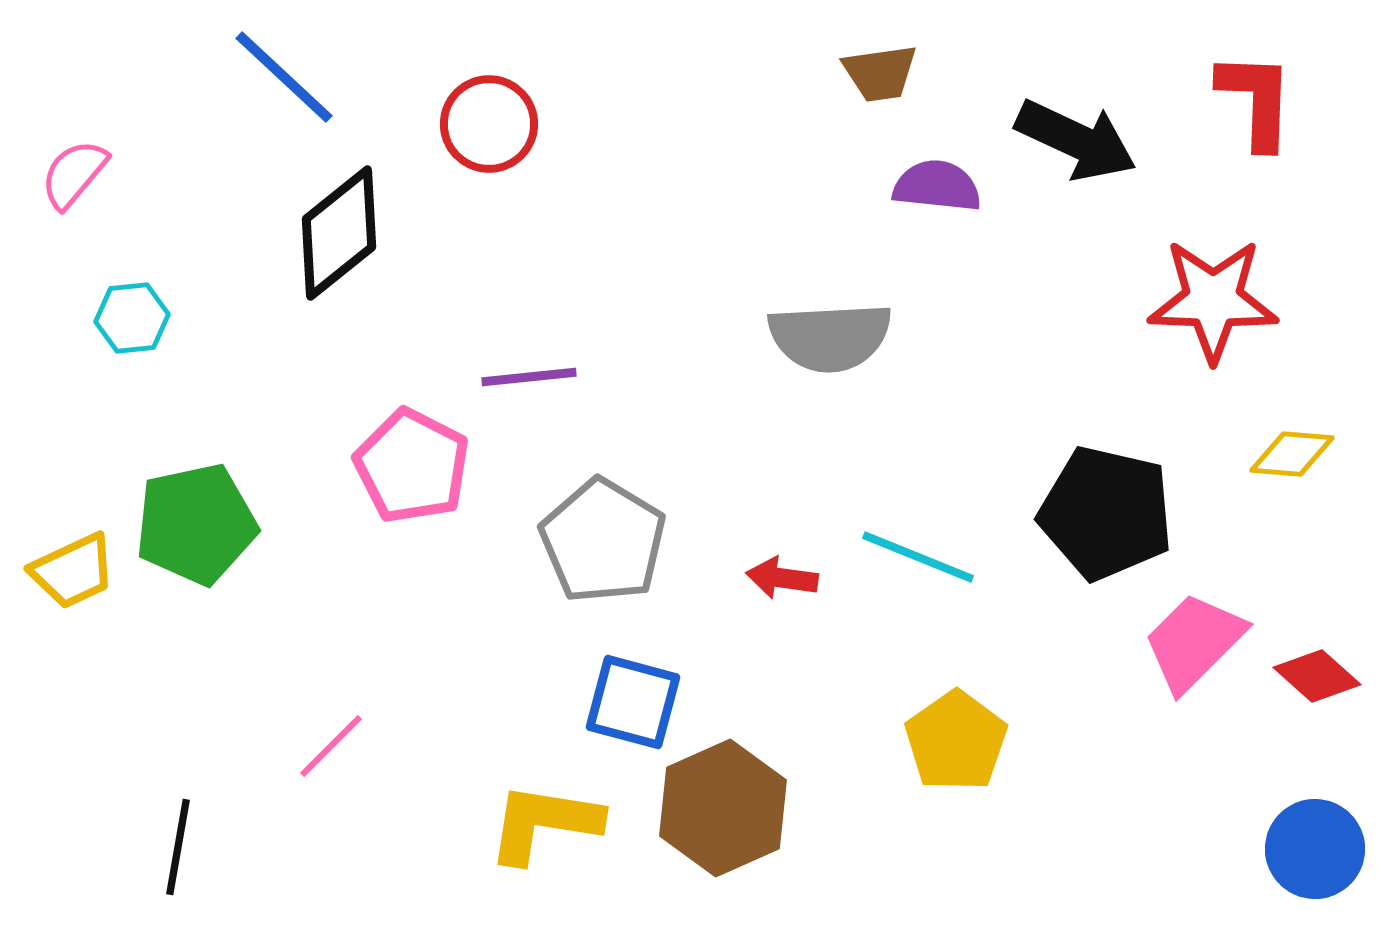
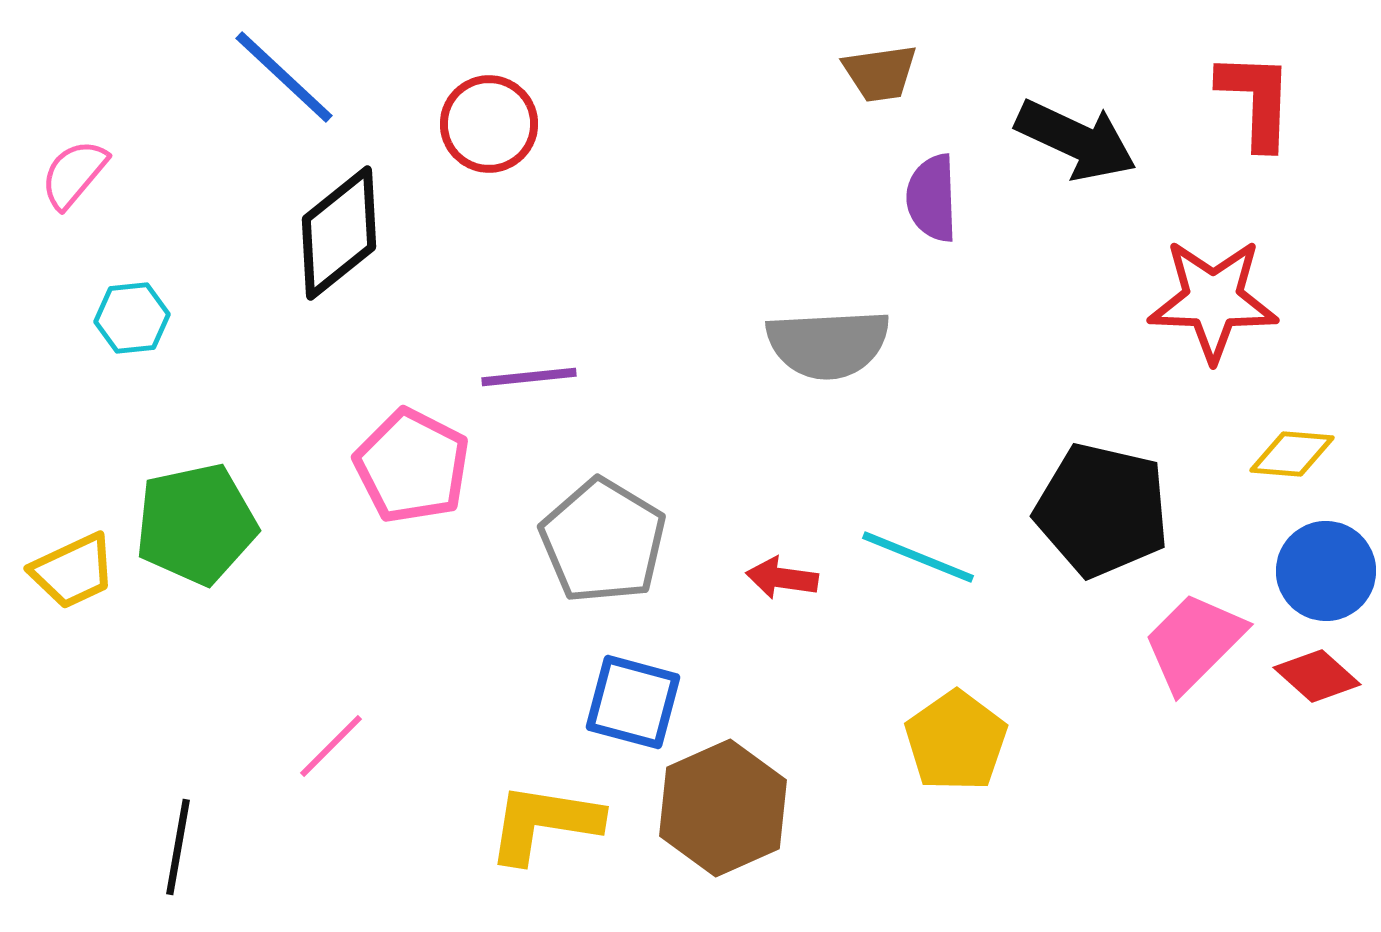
purple semicircle: moved 5 px left, 12 px down; rotated 98 degrees counterclockwise
gray semicircle: moved 2 px left, 7 px down
black pentagon: moved 4 px left, 3 px up
blue circle: moved 11 px right, 278 px up
